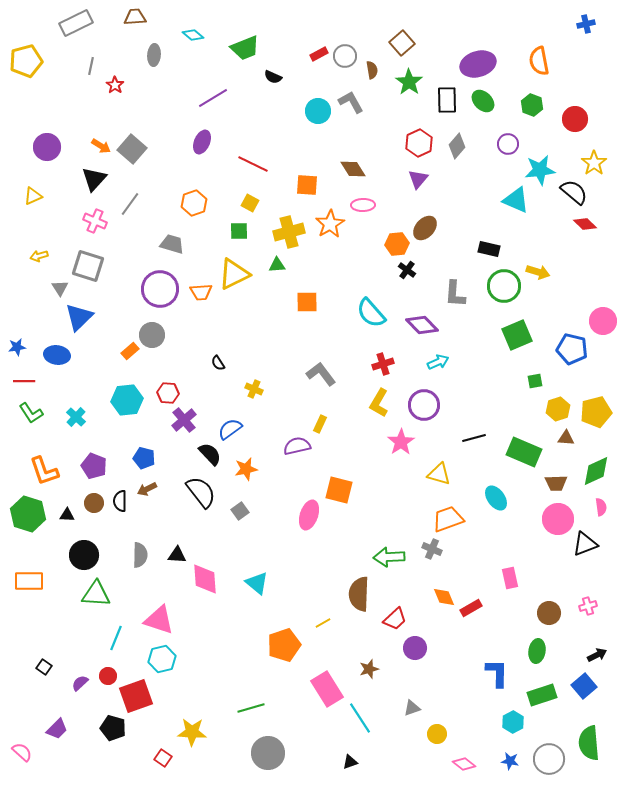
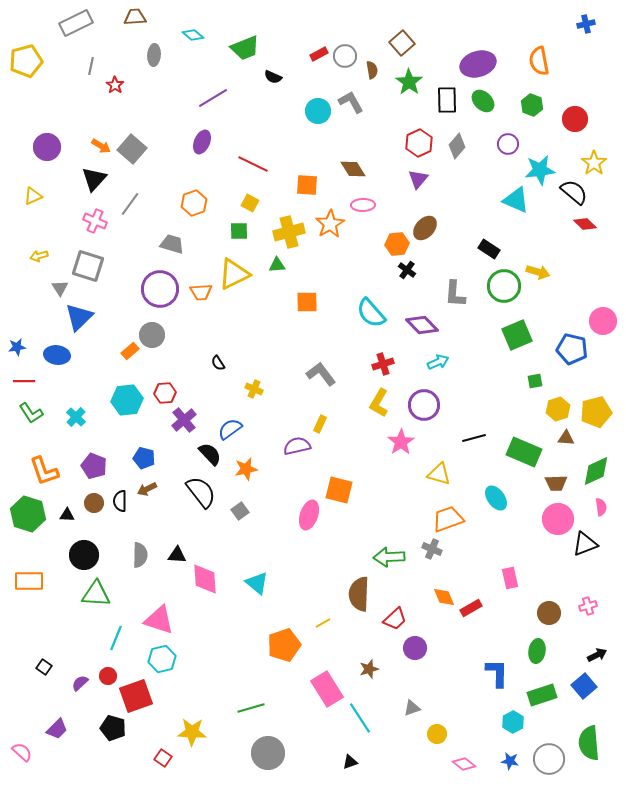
black rectangle at (489, 249): rotated 20 degrees clockwise
red hexagon at (168, 393): moved 3 px left; rotated 10 degrees counterclockwise
